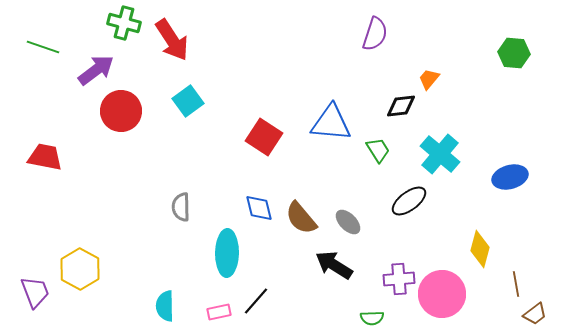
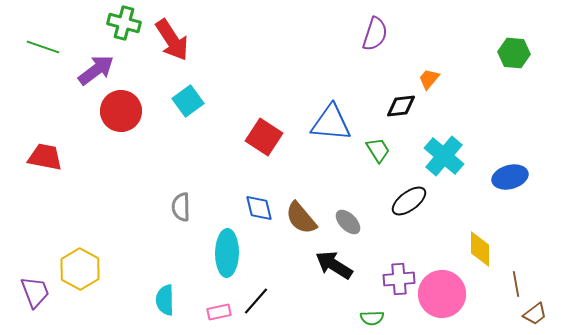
cyan cross: moved 4 px right, 2 px down
yellow diamond: rotated 15 degrees counterclockwise
cyan semicircle: moved 6 px up
